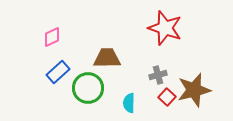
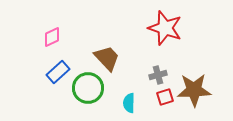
brown trapezoid: rotated 48 degrees clockwise
brown star: rotated 12 degrees clockwise
red square: moved 2 px left; rotated 30 degrees clockwise
